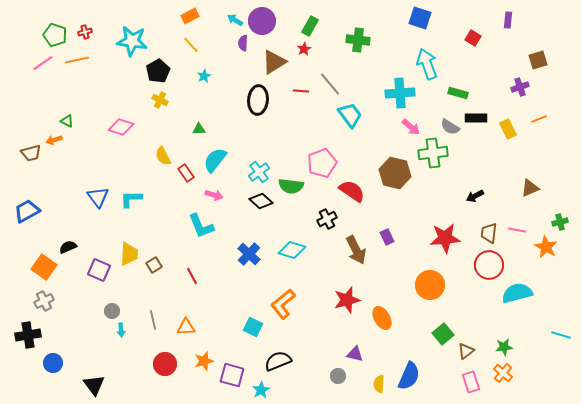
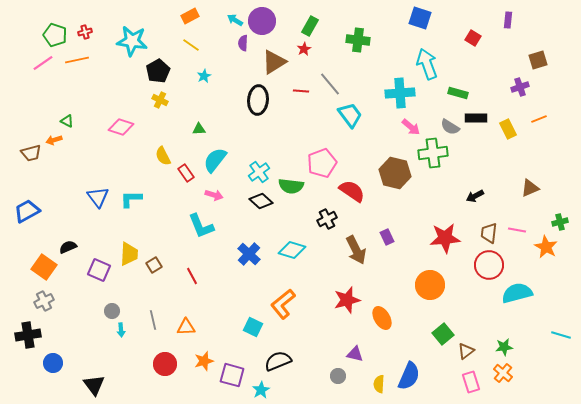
yellow line at (191, 45): rotated 12 degrees counterclockwise
